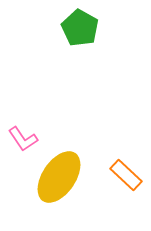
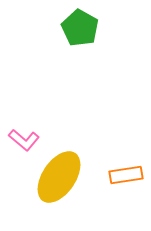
pink L-shape: moved 1 px right, 1 px down; rotated 16 degrees counterclockwise
orange rectangle: rotated 52 degrees counterclockwise
